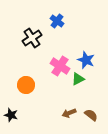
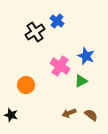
black cross: moved 3 px right, 6 px up
blue star: moved 4 px up
green triangle: moved 3 px right, 2 px down
